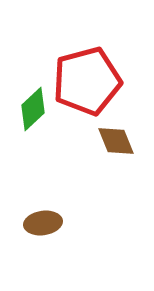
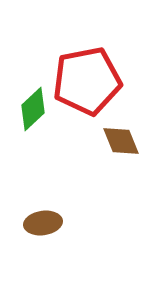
red pentagon: rotated 4 degrees clockwise
brown diamond: moved 5 px right
